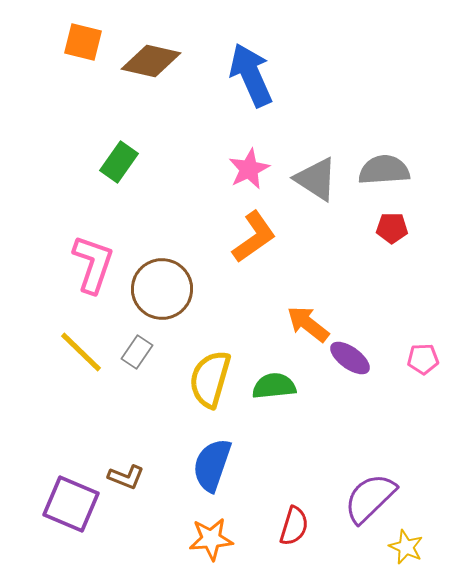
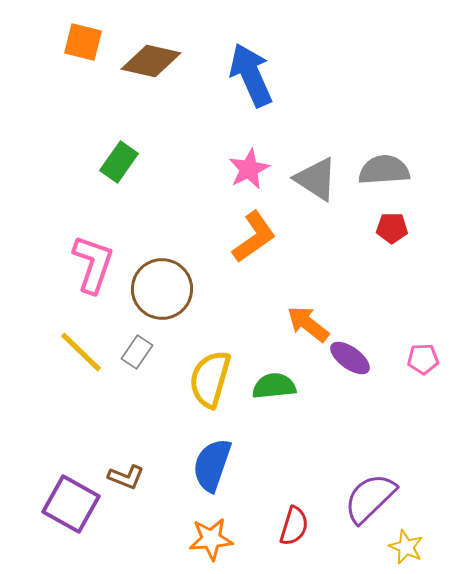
purple square: rotated 6 degrees clockwise
